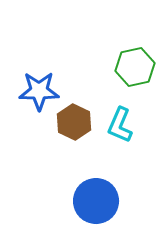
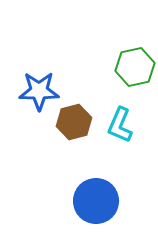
brown hexagon: rotated 20 degrees clockwise
